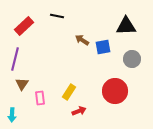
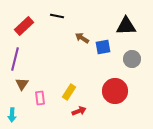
brown arrow: moved 2 px up
